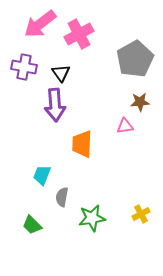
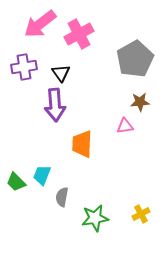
purple cross: rotated 20 degrees counterclockwise
green star: moved 3 px right
green trapezoid: moved 16 px left, 43 px up
